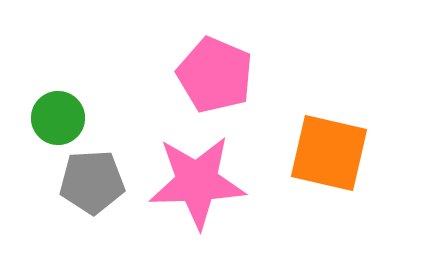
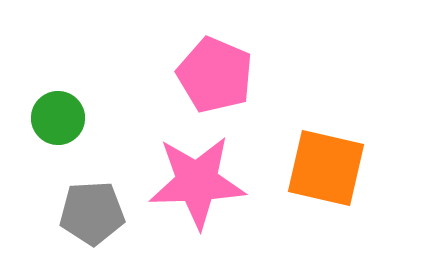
orange square: moved 3 px left, 15 px down
gray pentagon: moved 31 px down
